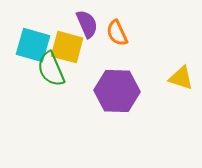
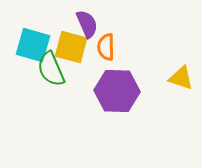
orange semicircle: moved 11 px left, 14 px down; rotated 24 degrees clockwise
yellow square: moved 4 px right
